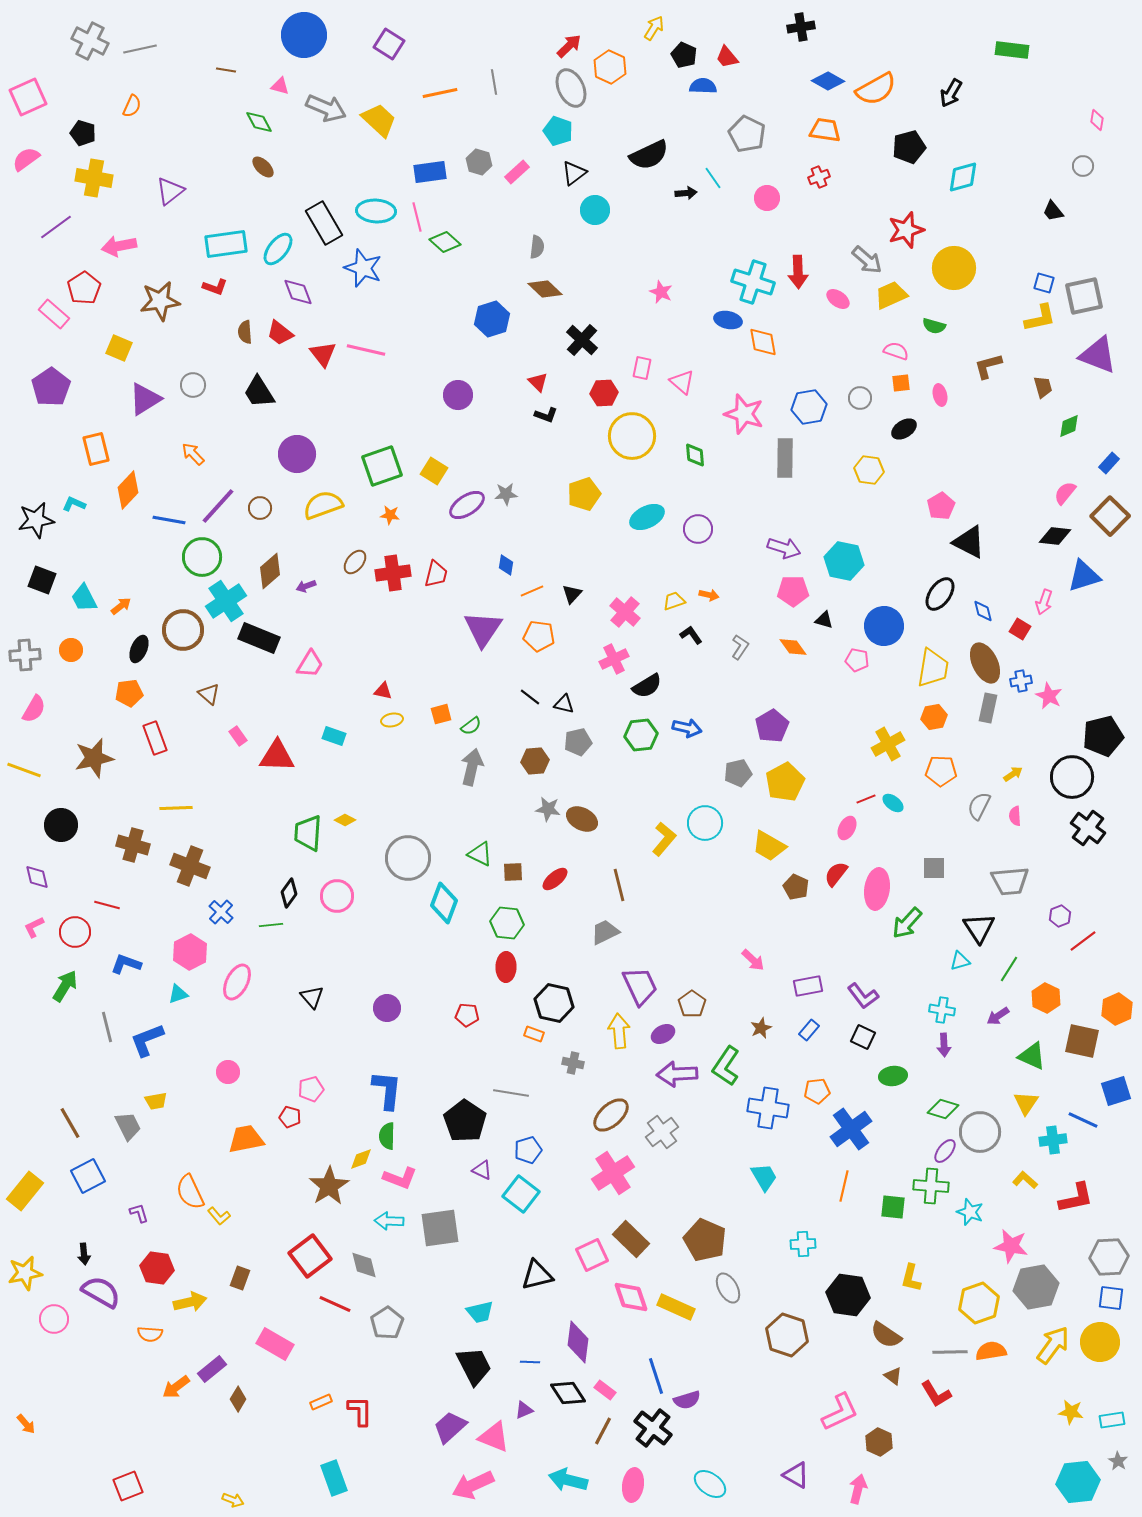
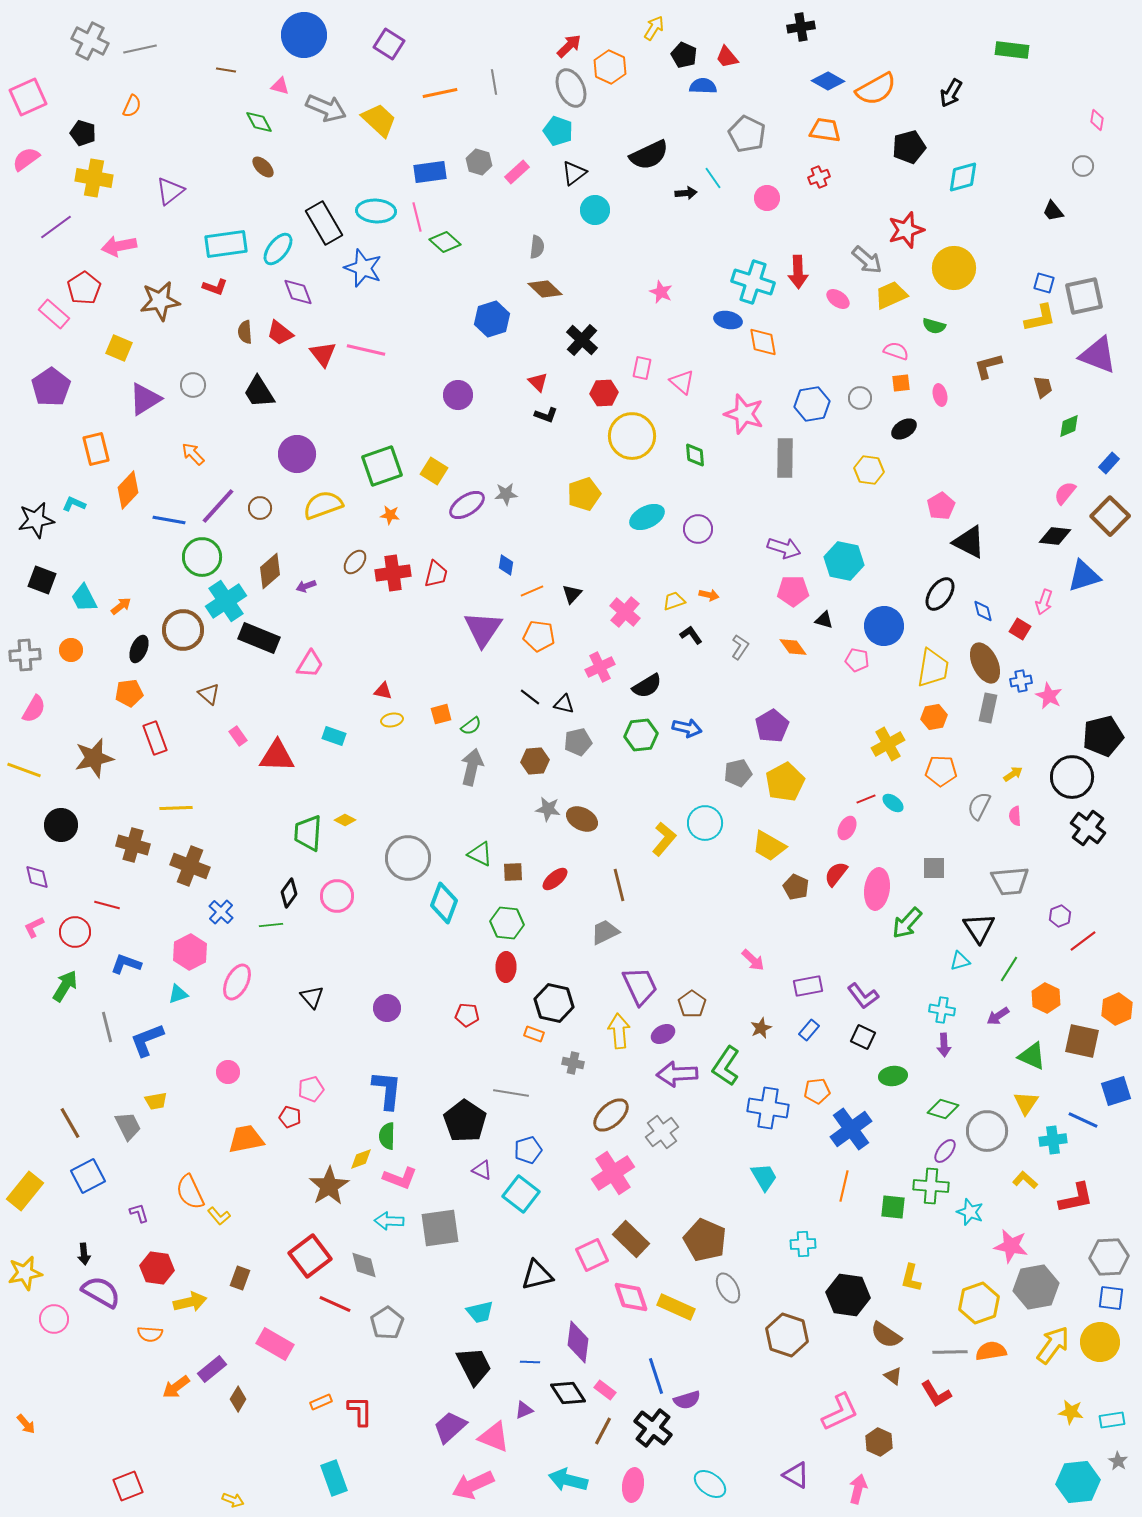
blue hexagon at (809, 407): moved 3 px right, 3 px up
pink cross at (614, 659): moved 14 px left, 8 px down
gray circle at (980, 1132): moved 7 px right, 1 px up
